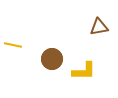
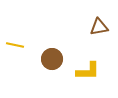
yellow line: moved 2 px right
yellow L-shape: moved 4 px right
